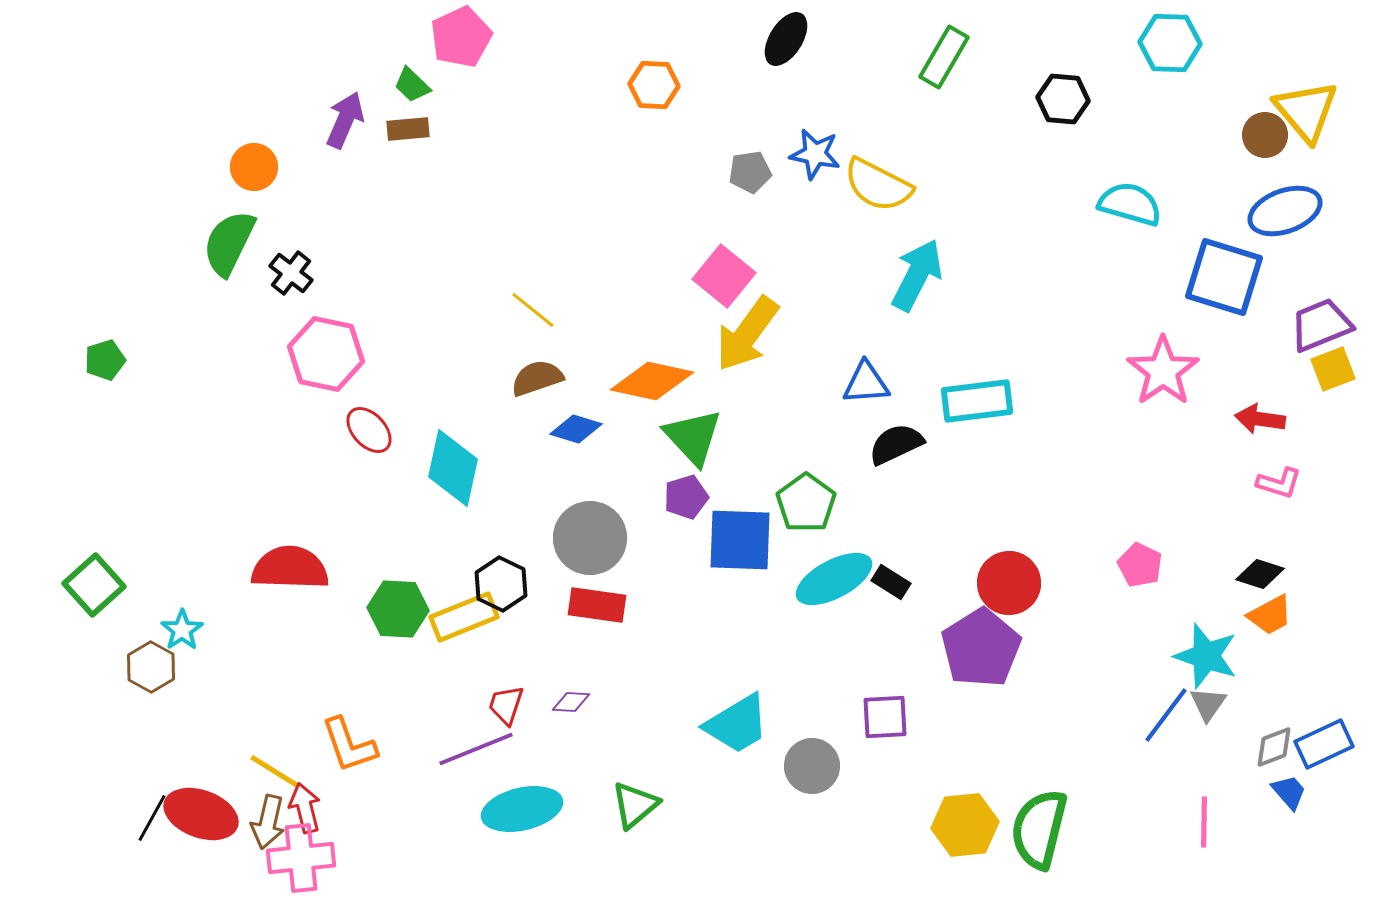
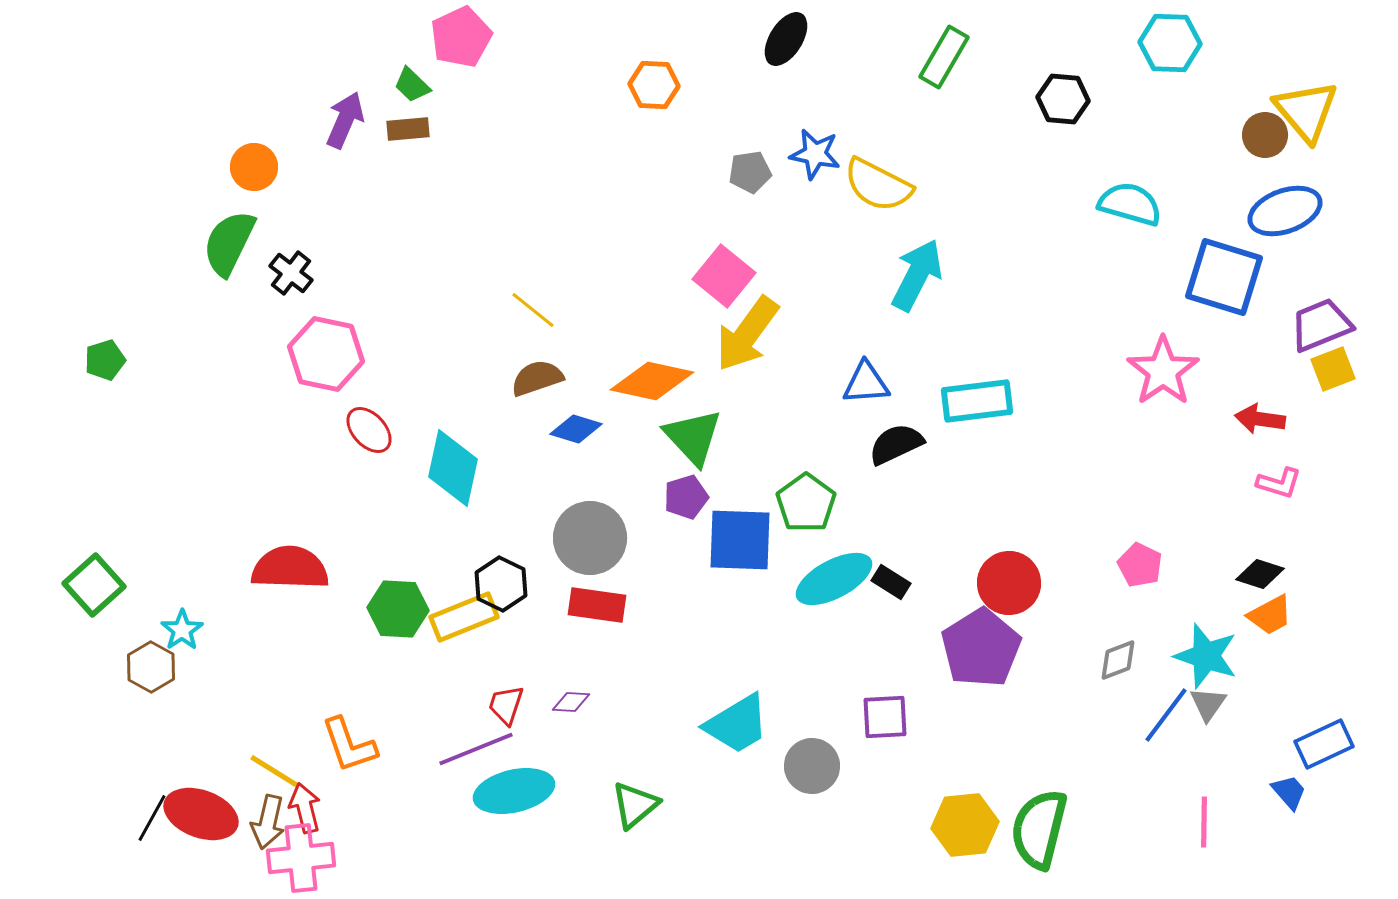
gray diamond at (1274, 747): moved 156 px left, 87 px up
cyan ellipse at (522, 809): moved 8 px left, 18 px up
